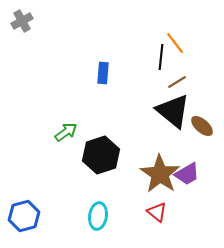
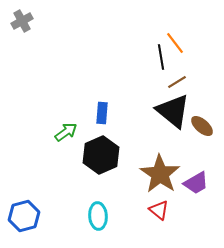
black line: rotated 15 degrees counterclockwise
blue rectangle: moved 1 px left, 40 px down
black hexagon: rotated 6 degrees counterclockwise
purple trapezoid: moved 9 px right, 9 px down
red triangle: moved 2 px right, 2 px up
cyan ellipse: rotated 12 degrees counterclockwise
